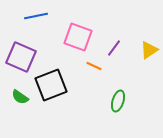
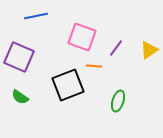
pink square: moved 4 px right
purple line: moved 2 px right
purple square: moved 2 px left
orange line: rotated 21 degrees counterclockwise
black square: moved 17 px right
